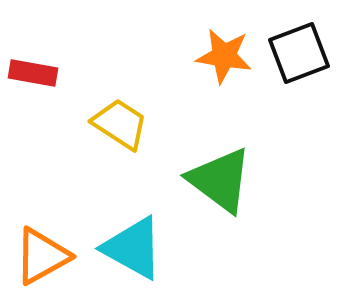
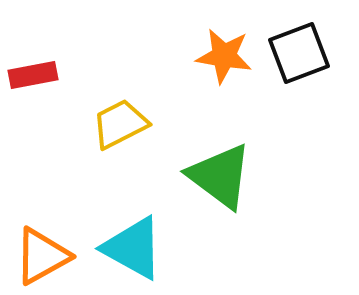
red rectangle: moved 2 px down; rotated 21 degrees counterclockwise
yellow trapezoid: rotated 60 degrees counterclockwise
green triangle: moved 4 px up
